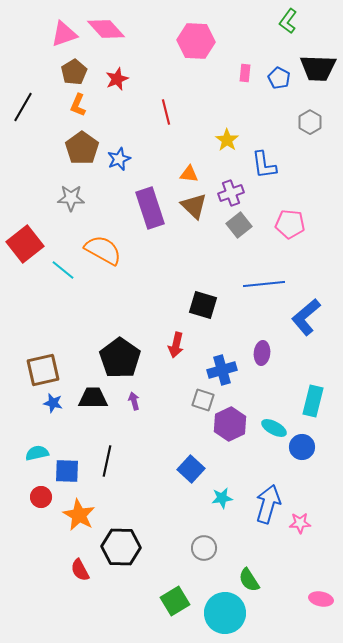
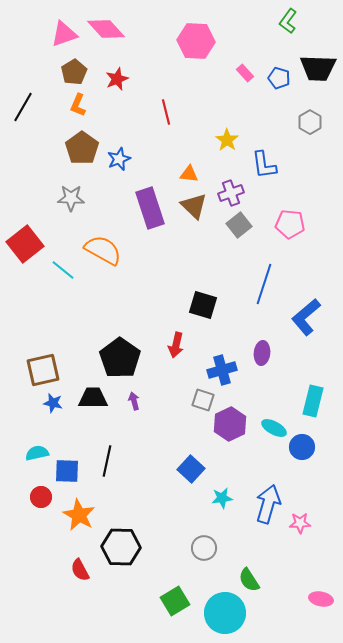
pink rectangle at (245, 73): rotated 48 degrees counterclockwise
blue pentagon at (279, 78): rotated 10 degrees counterclockwise
blue line at (264, 284): rotated 66 degrees counterclockwise
